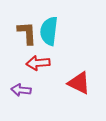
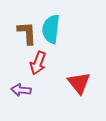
cyan semicircle: moved 2 px right, 2 px up
red arrow: rotated 65 degrees counterclockwise
red triangle: rotated 25 degrees clockwise
